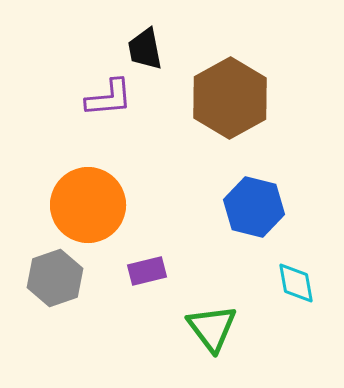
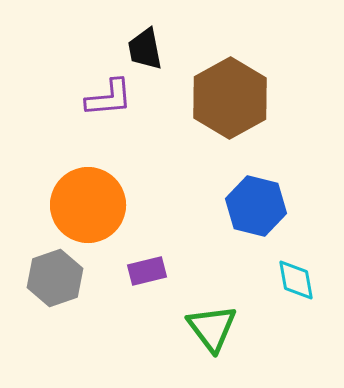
blue hexagon: moved 2 px right, 1 px up
cyan diamond: moved 3 px up
